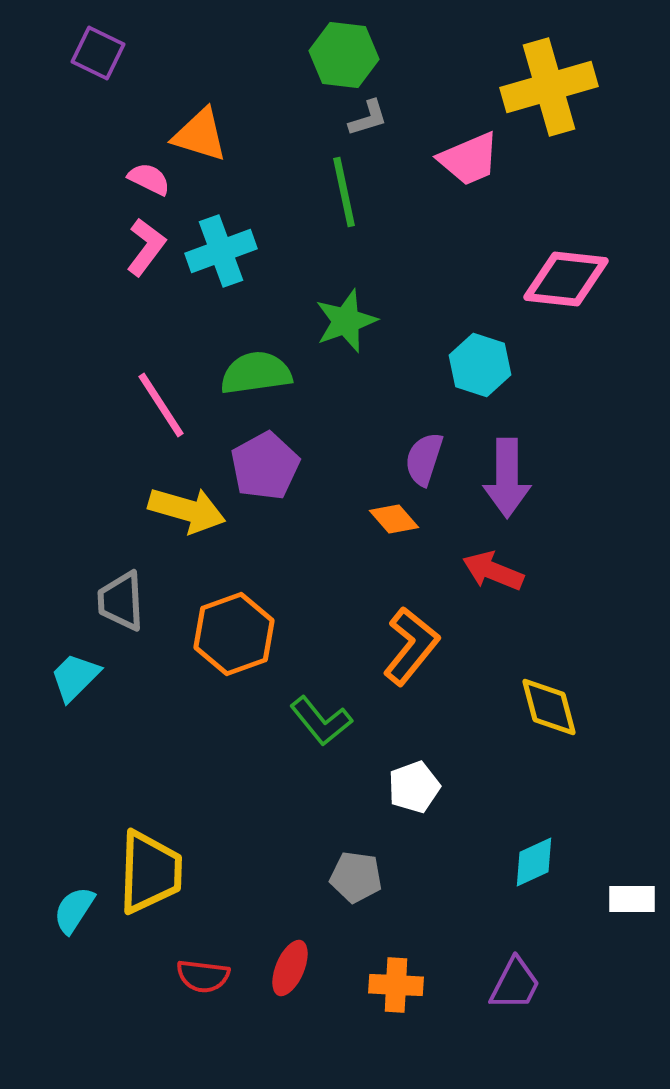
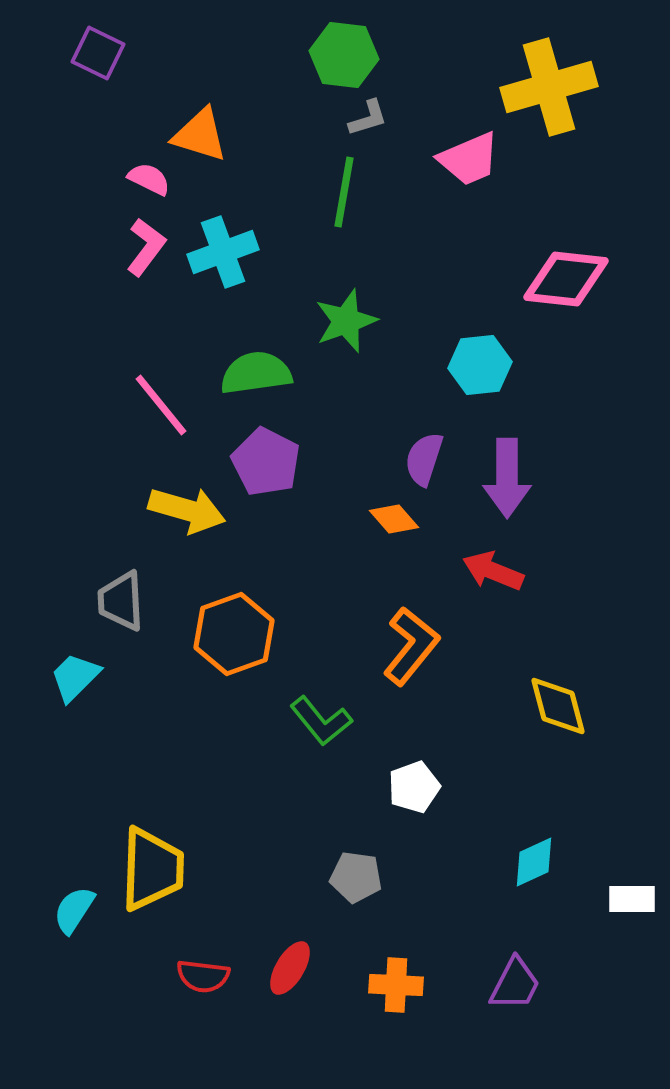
green line: rotated 22 degrees clockwise
cyan cross: moved 2 px right, 1 px down
cyan hexagon: rotated 24 degrees counterclockwise
pink line: rotated 6 degrees counterclockwise
purple pentagon: moved 1 px right, 4 px up; rotated 16 degrees counterclockwise
yellow diamond: moved 9 px right, 1 px up
yellow trapezoid: moved 2 px right, 3 px up
red ellipse: rotated 8 degrees clockwise
